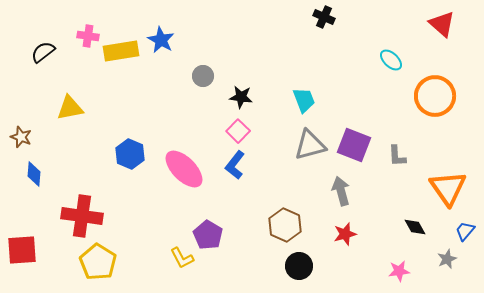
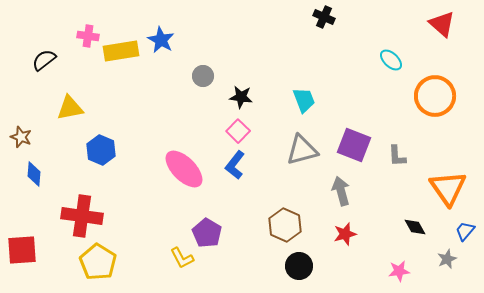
black semicircle: moved 1 px right, 8 px down
gray triangle: moved 8 px left, 5 px down
blue hexagon: moved 29 px left, 4 px up
purple pentagon: moved 1 px left, 2 px up
